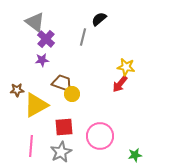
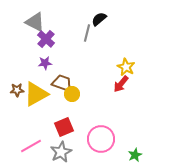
gray triangle: rotated 10 degrees counterclockwise
gray line: moved 4 px right, 4 px up
purple star: moved 3 px right, 3 px down
yellow star: rotated 18 degrees clockwise
red arrow: moved 1 px right
yellow triangle: moved 11 px up
red square: rotated 18 degrees counterclockwise
pink circle: moved 1 px right, 3 px down
pink line: rotated 55 degrees clockwise
green star: rotated 16 degrees counterclockwise
